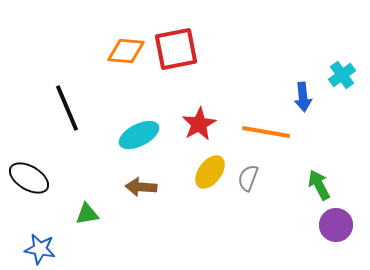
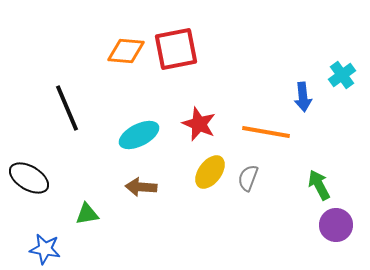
red star: rotated 20 degrees counterclockwise
blue star: moved 5 px right
